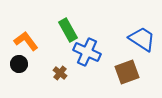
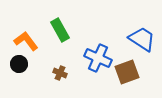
green rectangle: moved 8 px left
blue cross: moved 11 px right, 6 px down
brown cross: rotated 16 degrees counterclockwise
